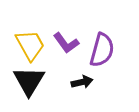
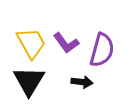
yellow trapezoid: moved 1 px right, 2 px up
black arrow: rotated 20 degrees clockwise
